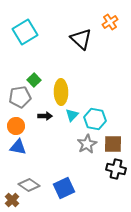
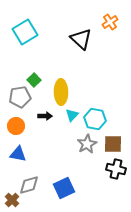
blue triangle: moved 7 px down
gray diamond: rotated 50 degrees counterclockwise
